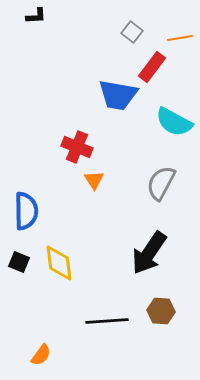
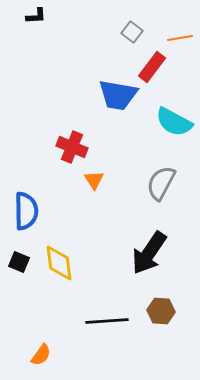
red cross: moved 5 px left
